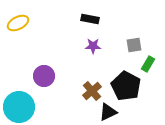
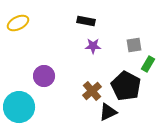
black rectangle: moved 4 px left, 2 px down
